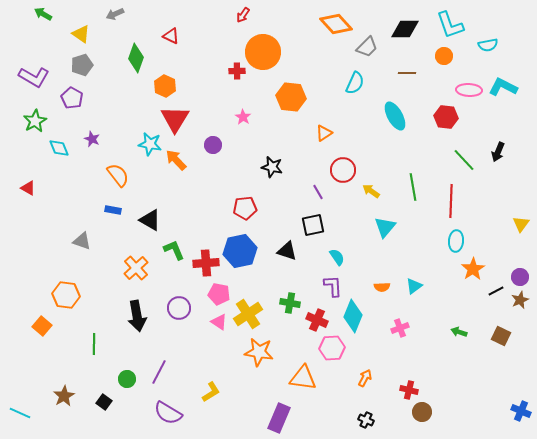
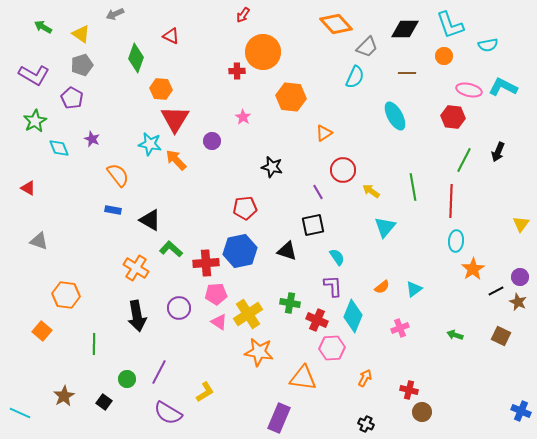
green arrow at (43, 14): moved 13 px down
purple L-shape at (34, 77): moved 2 px up
cyan semicircle at (355, 83): moved 6 px up
orange hexagon at (165, 86): moved 4 px left, 3 px down; rotated 20 degrees counterclockwise
pink ellipse at (469, 90): rotated 10 degrees clockwise
red hexagon at (446, 117): moved 7 px right
purple circle at (213, 145): moved 1 px left, 4 px up
green line at (464, 160): rotated 70 degrees clockwise
gray triangle at (82, 241): moved 43 px left
green L-shape at (174, 250): moved 3 px left, 1 px up; rotated 25 degrees counterclockwise
orange cross at (136, 268): rotated 15 degrees counterclockwise
cyan triangle at (414, 286): moved 3 px down
orange semicircle at (382, 287): rotated 35 degrees counterclockwise
pink pentagon at (219, 294): moved 3 px left; rotated 15 degrees counterclockwise
brown star at (520, 300): moved 2 px left, 2 px down; rotated 24 degrees counterclockwise
orange square at (42, 326): moved 5 px down
green arrow at (459, 332): moved 4 px left, 3 px down
yellow L-shape at (211, 392): moved 6 px left
black cross at (366, 420): moved 4 px down
